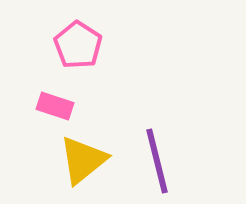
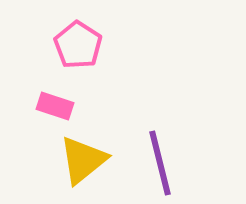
purple line: moved 3 px right, 2 px down
